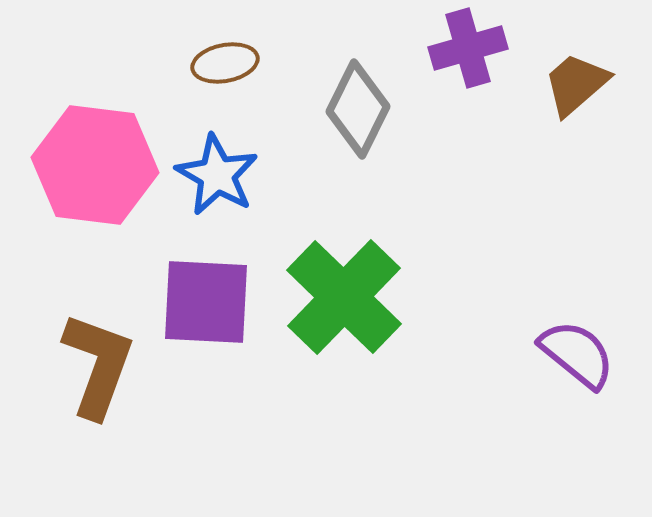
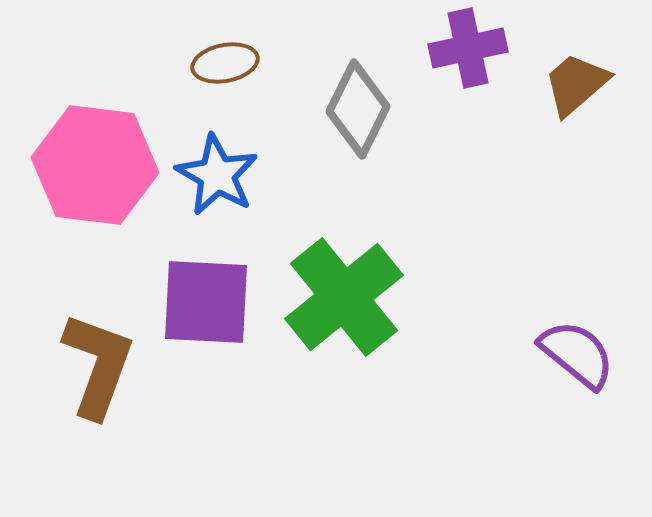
purple cross: rotated 4 degrees clockwise
green cross: rotated 7 degrees clockwise
